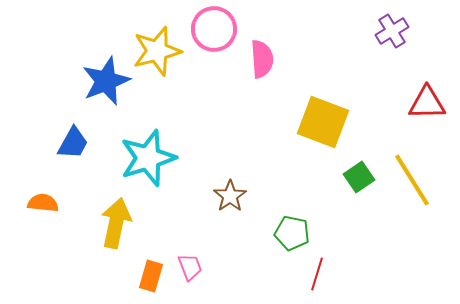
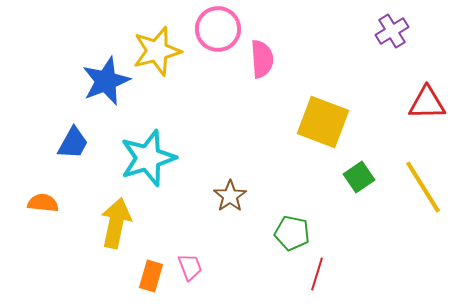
pink circle: moved 4 px right
yellow line: moved 11 px right, 7 px down
